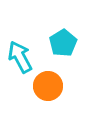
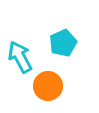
cyan pentagon: rotated 8 degrees clockwise
